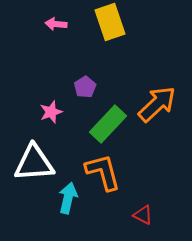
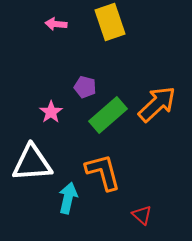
purple pentagon: rotated 25 degrees counterclockwise
pink star: rotated 15 degrees counterclockwise
green rectangle: moved 9 px up; rotated 6 degrees clockwise
white triangle: moved 2 px left
red triangle: moved 1 px left; rotated 15 degrees clockwise
